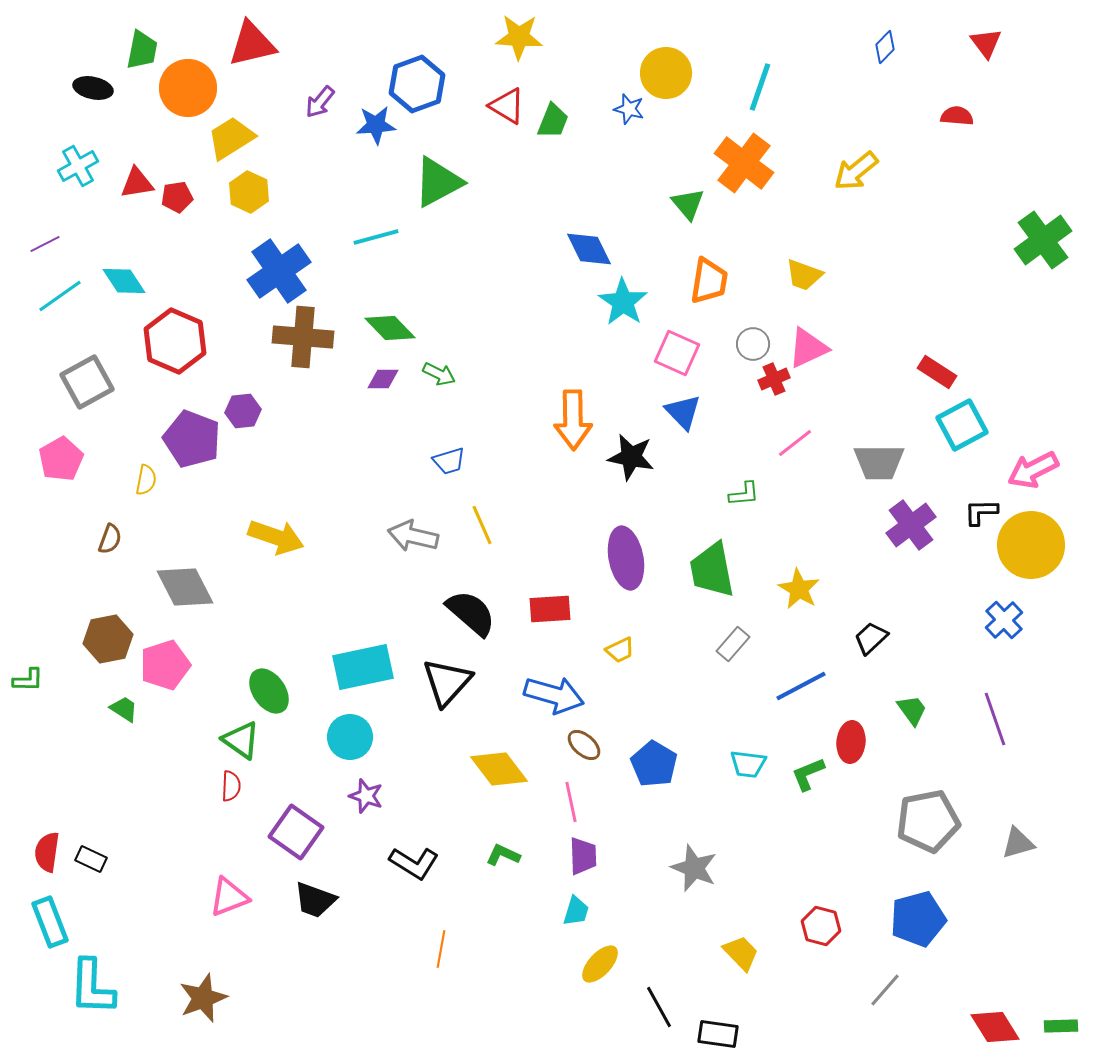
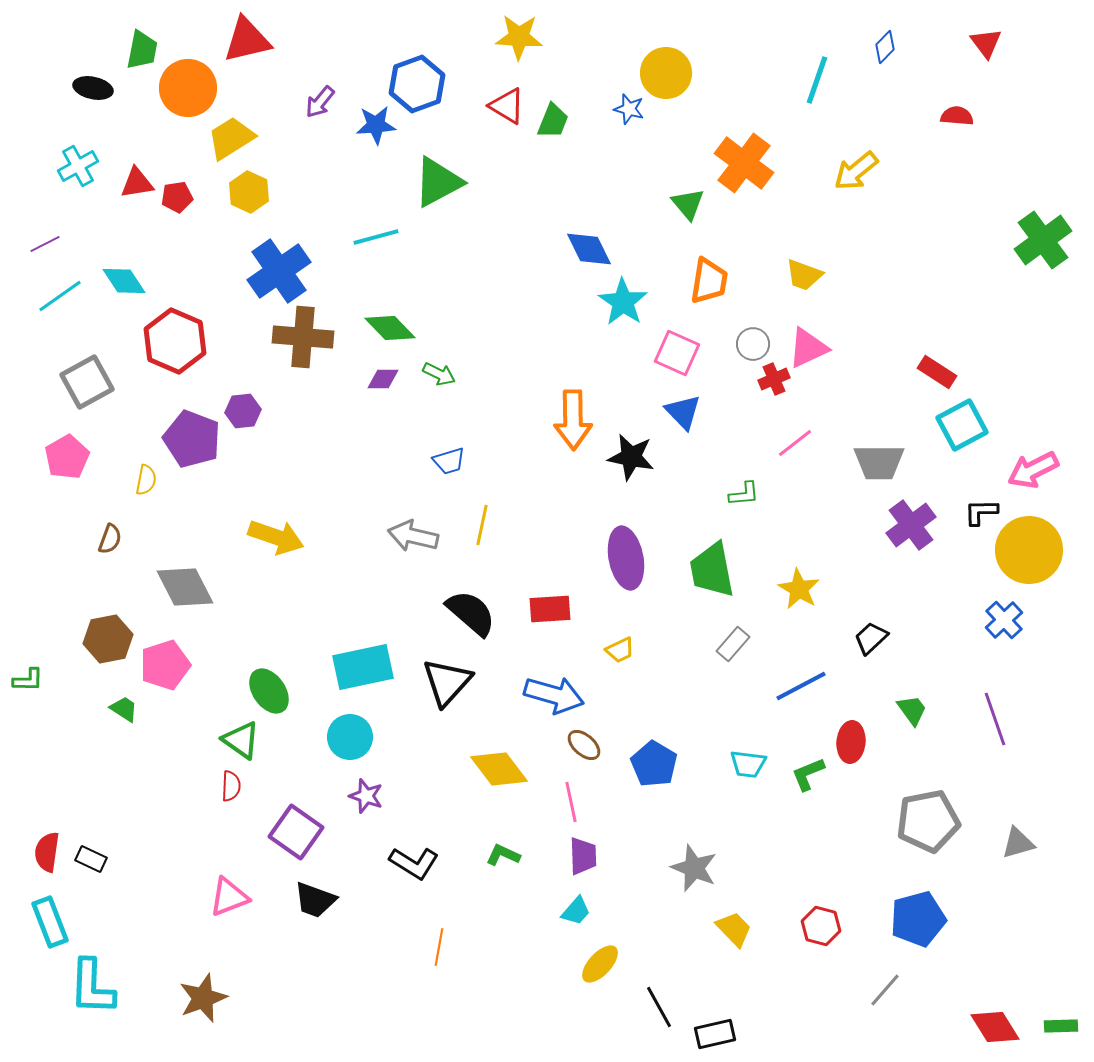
red triangle at (252, 44): moved 5 px left, 4 px up
cyan line at (760, 87): moved 57 px right, 7 px up
pink pentagon at (61, 459): moved 6 px right, 2 px up
yellow line at (482, 525): rotated 36 degrees clockwise
yellow circle at (1031, 545): moved 2 px left, 5 px down
cyan trapezoid at (576, 911): rotated 24 degrees clockwise
orange line at (441, 949): moved 2 px left, 2 px up
yellow trapezoid at (741, 953): moved 7 px left, 24 px up
black rectangle at (718, 1034): moved 3 px left; rotated 21 degrees counterclockwise
